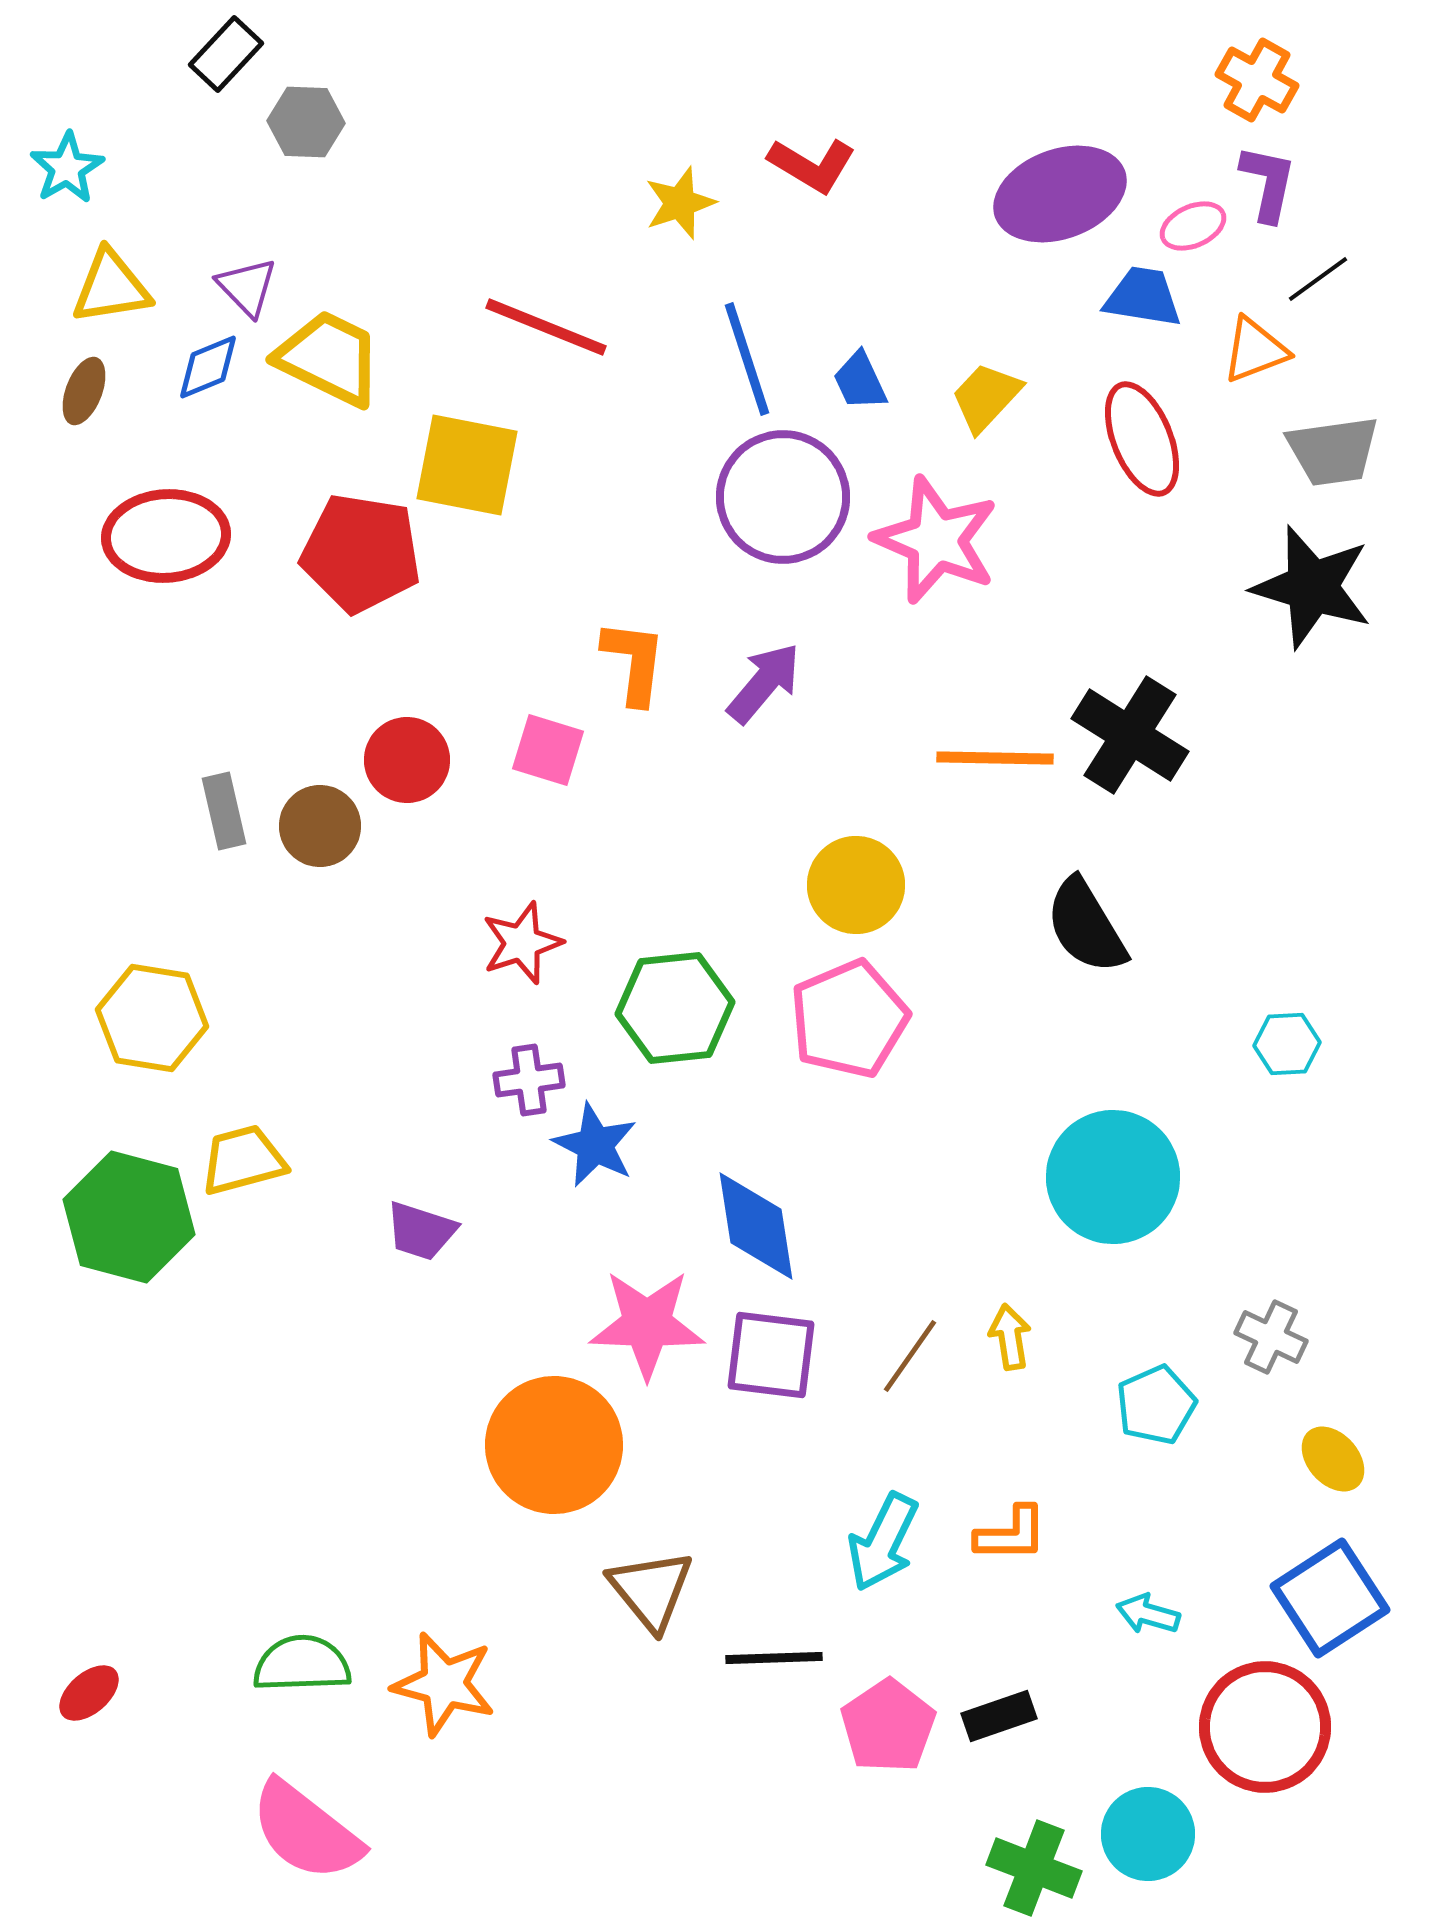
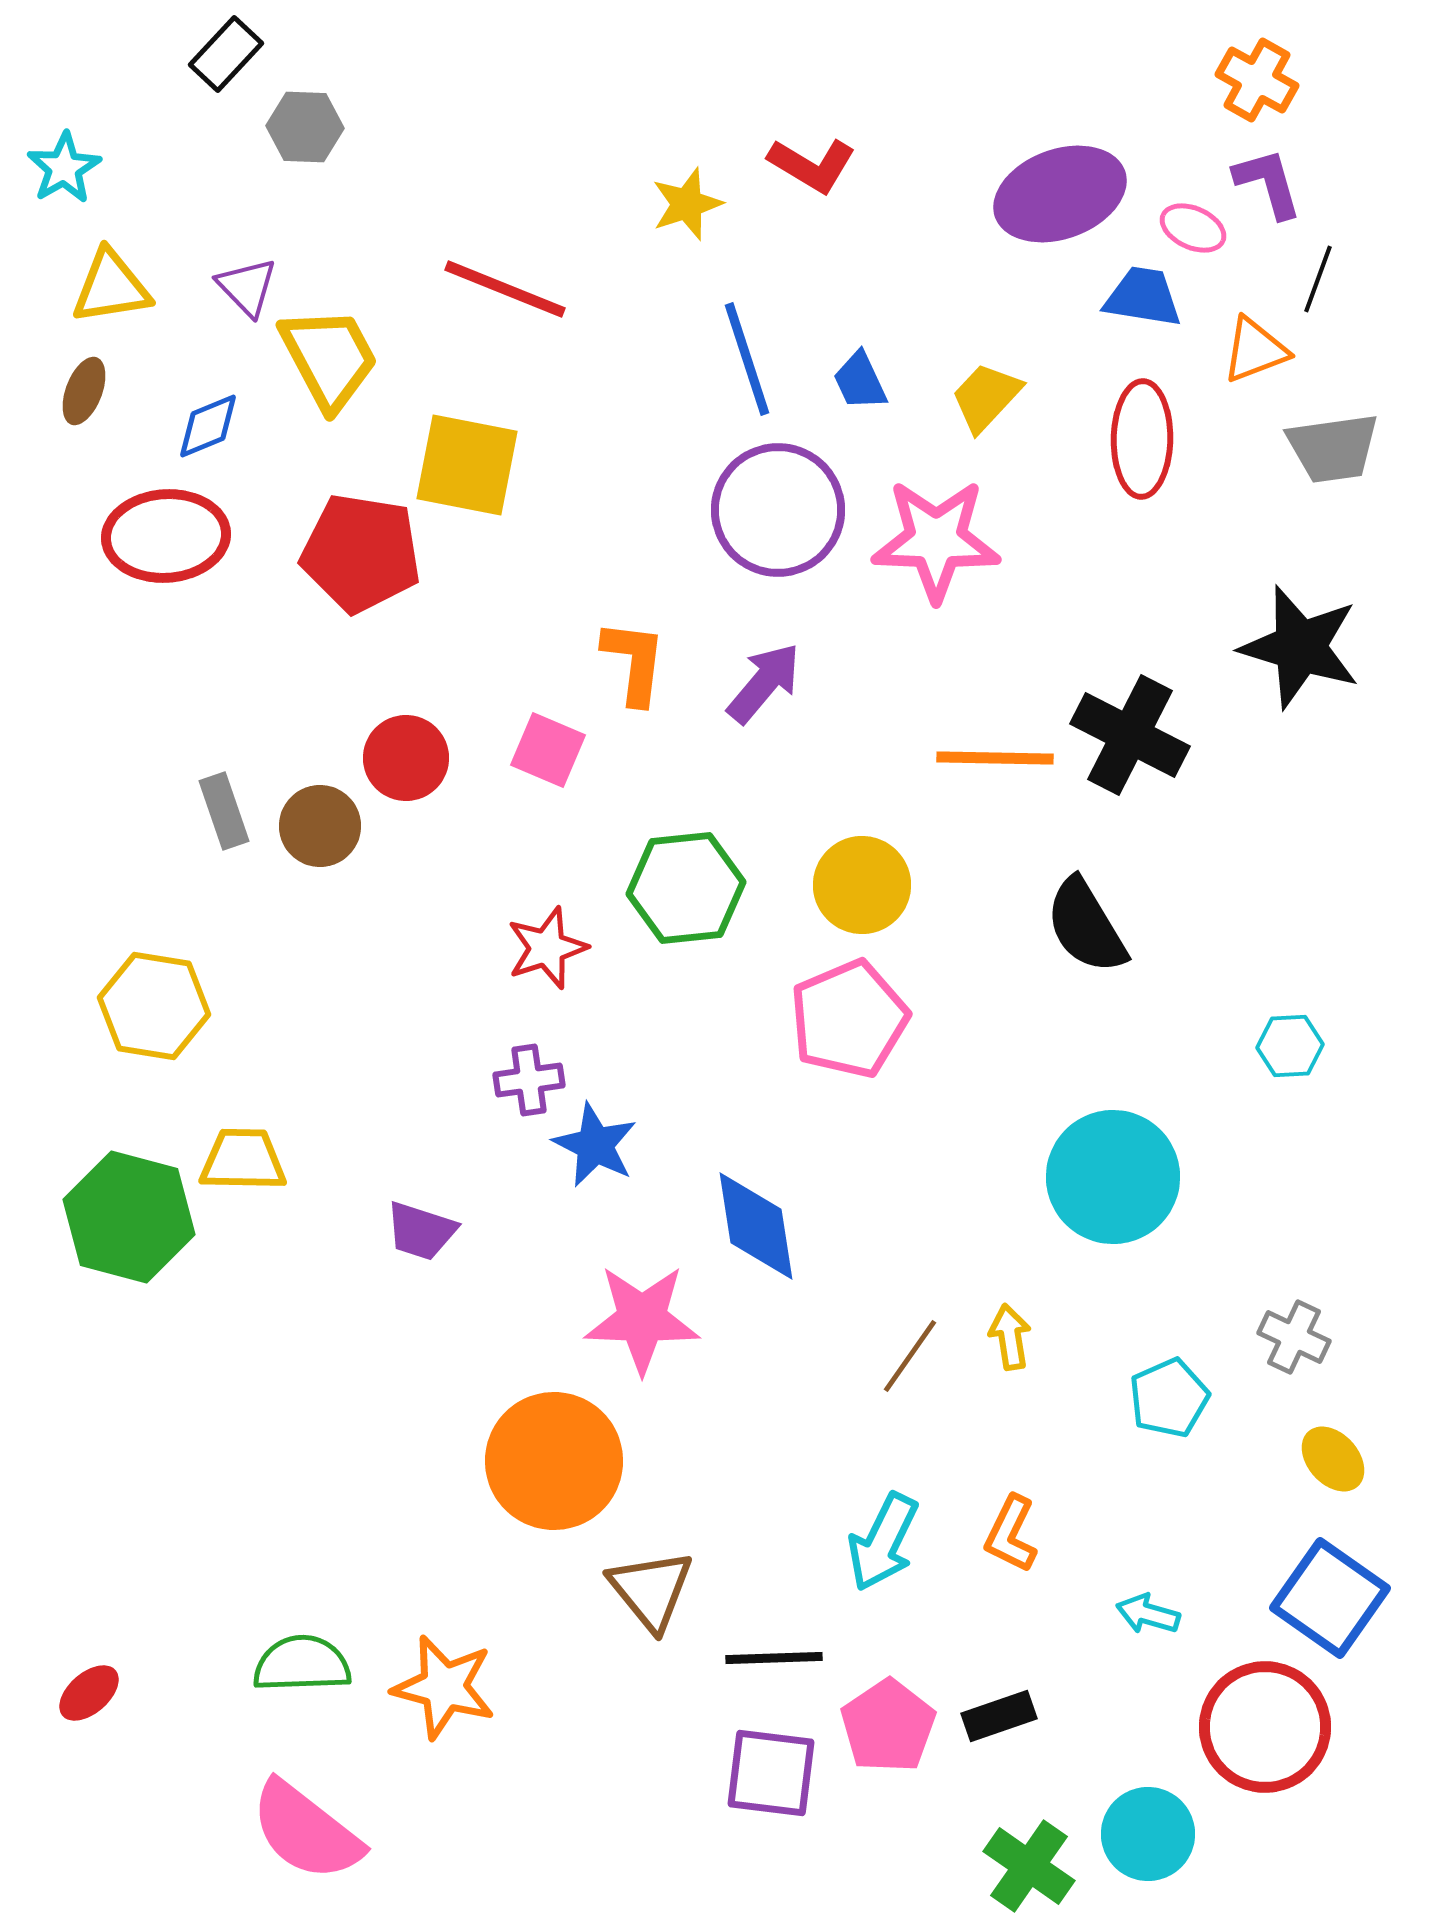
gray hexagon at (306, 122): moved 1 px left, 5 px down
cyan star at (67, 168): moved 3 px left
purple L-shape at (1268, 183): rotated 28 degrees counterclockwise
yellow star at (680, 203): moved 7 px right, 1 px down
pink ellipse at (1193, 226): moved 2 px down; rotated 48 degrees clockwise
black line at (1318, 279): rotated 34 degrees counterclockwise
red line at (546, 327): moved 41 px left, 38 px up
yellow trapezoid at (329, 358): rotated 36 degrees clockwise
blue diamond at (208, 367): moved 59 px down
red ellipse at (1142, 439): rotated 23 degrees clockwise
gray trapezoid at (1333, 451): moved 3 px up
purple circle at (783, 497): moved 5 px left, 13 px down
pink star at (936, 540): rotated 21 degrees counterclockwise
black star at (1312, 587): moved 12 px left, 60 px down
black cross at (1130, 735): rotated 5 degrees counterclockwise
pink square at (548, 750): rotated 6 degrees clockwise
red circle at (407, 760): moved 1 px left, 2 px up
gray rectangle at (224, 811): rotated 6 degrees counterclockwise
yellow circle at (856, 885): moved 6 px right
red star at (522, 943): moved 25 px right, 5 px down
green hexagon at (675, 1008): moved 11 px right, 120 px up
yellow hexagon at (152, 1018): moved 2 px right, 12 px up
cyan hexagon at (1287, 1044): moved 3 px right, 2 px down
yellow trapezoid at (243, 1160): rotated 16 degrees clockwise
pink star at (647, 1324): moved 5 px left, 5 px up
gray cross at (1271, 1337): moved 23 px right
purple square at (771, 1355): moved 418 px down
cyan pentagon at (1156, 1405): moved 13 px right, 7 px up
orange circle at (554, 1445): moved 16 px down
orange L-shape at (1011, 1534): rotated 116 degrees clockwise
blue square at (1330, 1598): rotated 22 degrees counterclockwise
orange star at (444, 1684): moved 3 px down
green cross at (1034, 1868): moved 5 px left, 2 px up; rotated 14 degrees clockwise
